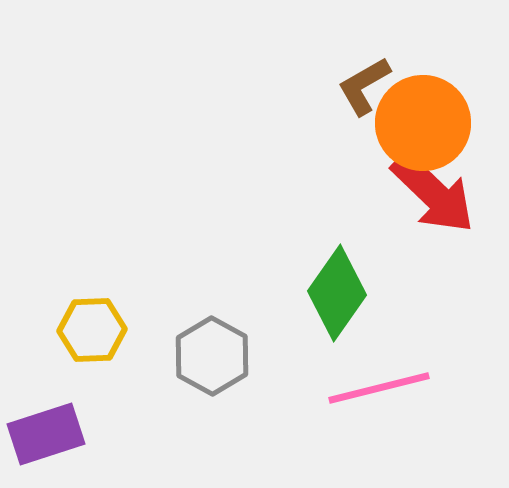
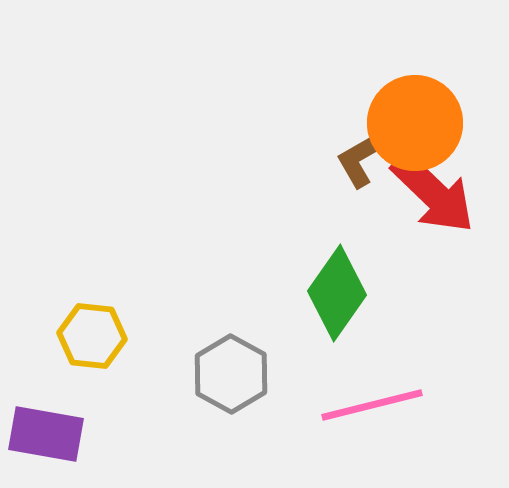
brown L-shape: moved 2 px left, 72 px down
orange circle: moved 8 px left
yellow hexagon: moved 6 px down; rotated 8 degrees clockwise
gray hexagon: moved 19 px right, 18 px down
pink line: moved 7 px left, 17 px down
purple rectangle: rotated 28 degrees clockwise
